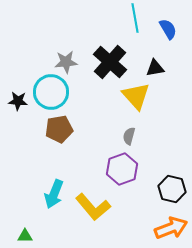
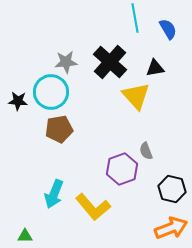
gray semicircle: moved 17 px right, 15 px down; rotated 36 degrees counterclockwise
